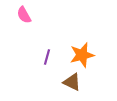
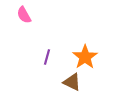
orange star: moved 3 px right, 2 px down; rotated 20 degrees counterclockwise
